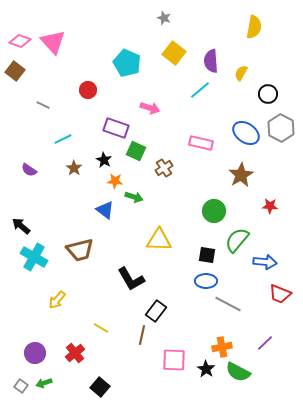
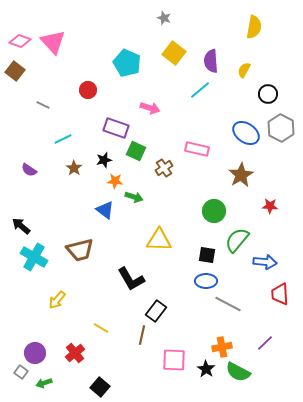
yellow semicircle at (241, 73): moved 3 px right, 3 px up
pink rectangle at (201, 143): moved 4 px left, 6 px down
black star at (104, 160): rotated 28 degrees clockwise
red trapezoid at (280, 294): rotated 65 degrees clockwise
gray square at (21, 386): moved 14 px up
